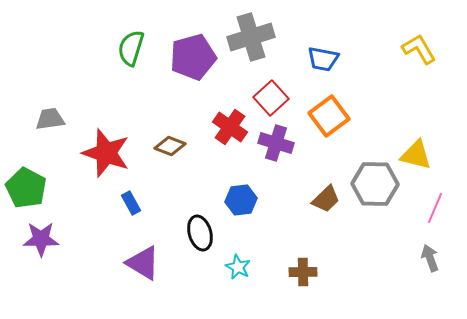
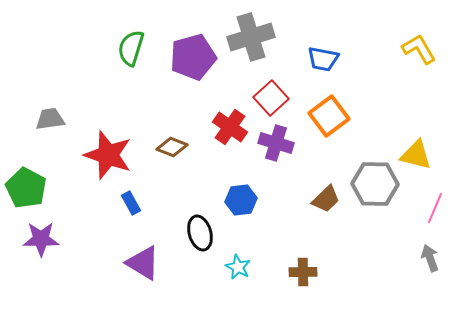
brown diamond: moved 2 px right, 1 px down
red star: moved 2 px right, 2 px down
